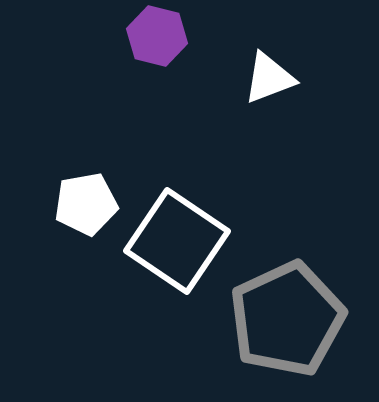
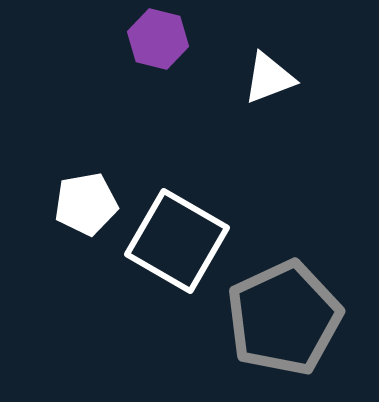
purple hexagon: moved 1 px right, 3 px down
white square: rotated 4 degrees counterclockwise
gray pentagon: moved 3 px left, 1 px up
